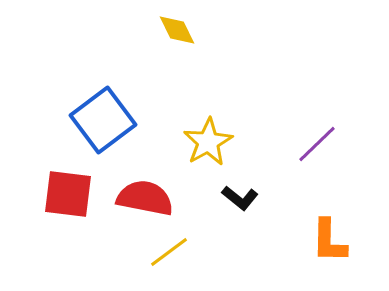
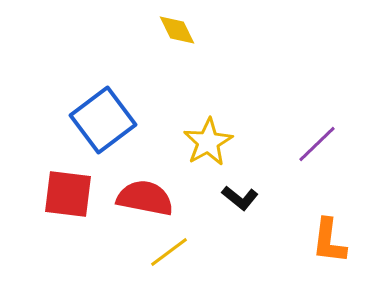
orange L-shape: rotated 6 degrees clockwise
